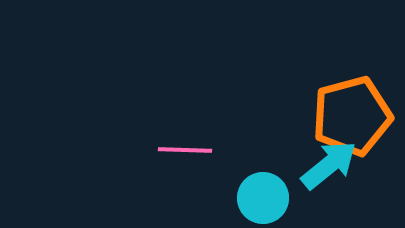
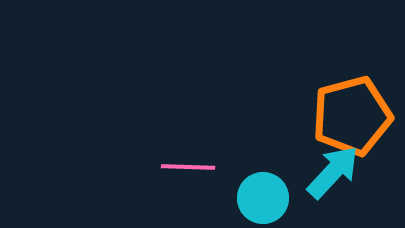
pink line: moved 3 px right, 17 px down
cyan arrow: moved 4 px right, 7 px down; rotated 8 degrees counterclockwise
